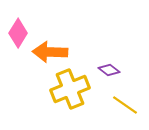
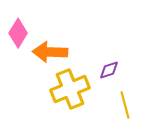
purple diamond: rotated 55 degrees counterclockwise
yellow line: rotated 40 degrees clockwise
